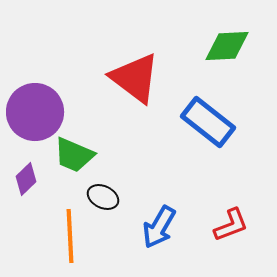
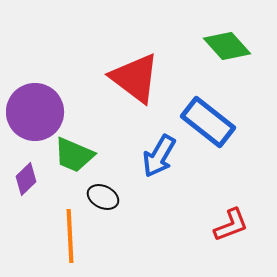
green diamond: rotated 51 degrees clockwise
blue arrow: moved 71 px up
